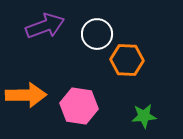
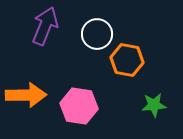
purple arrow: rotated 48 degrees counterclockwise
orange hexagon: rotated 8 degrees clockwise
green star: moved 10 px right, 11 px up
